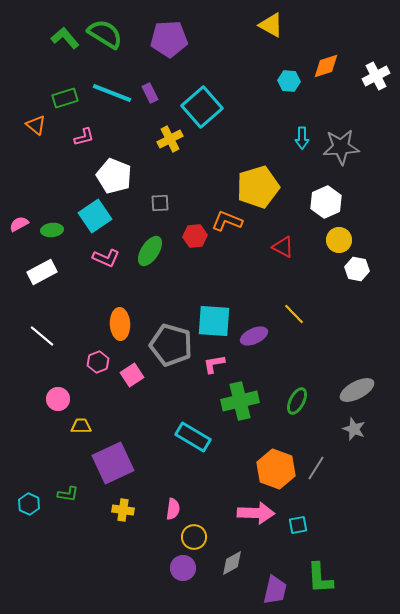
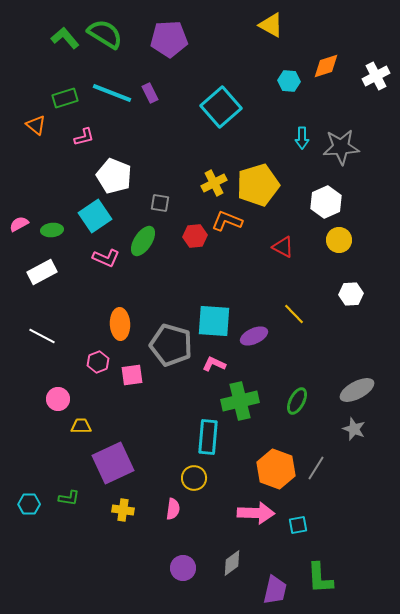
cyan square at (202, 107): moved 19 px right
yellow cross at (170, 139): moved 44 px right, 44 px down
yellow pentagon at (258, 187): moved 2 px up
gray square at (160, 203): rotated 12 degrees clockwise
green ellipse at (150, 251): moved 7 px left, 10 px up
white hexagon at (357, 269): moved 6 px left, 25 px down; rotated 15 degrees counterclockwise
white line at (42, 336): rotated 12 degrees counterclockwise
pink L-shape at (214, 364): rotated 35 degrees clockwise
pink square at (132, 375): rotated 25 degrees clockwise
cyan rectangle at (193, 437): moved 15 px right; rotated 64 degrees clockwise
green L-shape at (68, 494): moved 1 px right, 4 px down
cyan hexagon at (29, 504): rotated 25 degrees counterclockwise
yellow circle at (194, 537): moved 59 px up
gray diamond at (232, 563): rotated 8 degrees counterclockwise
